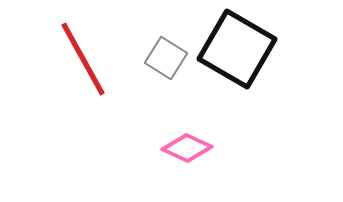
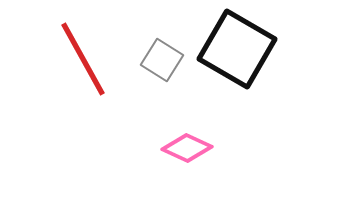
gray square: moved 4 px left, 2 px down
